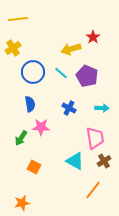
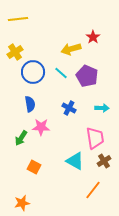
yellow cross: moved 2 px right, 4 px down
